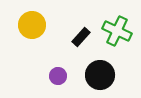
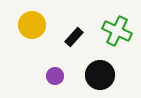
black rectangle: moved 7 px left
purple circle: moved 3 px left
